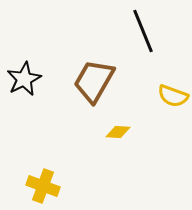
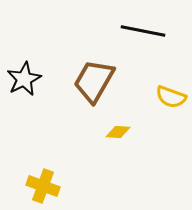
black line: rotated 57 degrees counterclockwise
yellow semicircle: moved 2 px left, 1 px down
